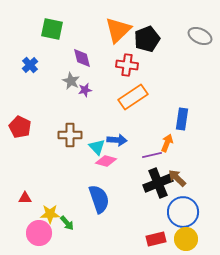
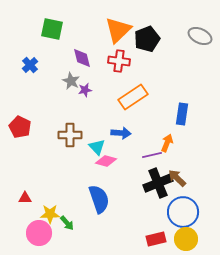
red cross: moved 8 px left, 4 px up
blue rectangle: moved 5 px up
blue arrow: moved 4 px right, 7 px up
